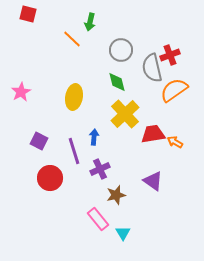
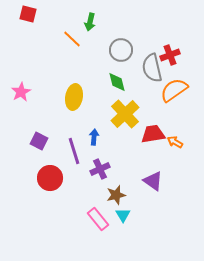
cyan triangle: moved 18 px up
